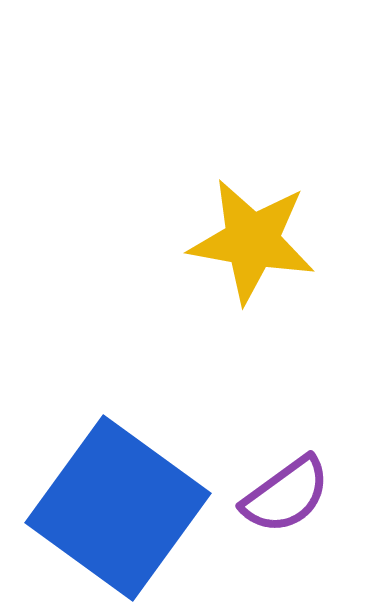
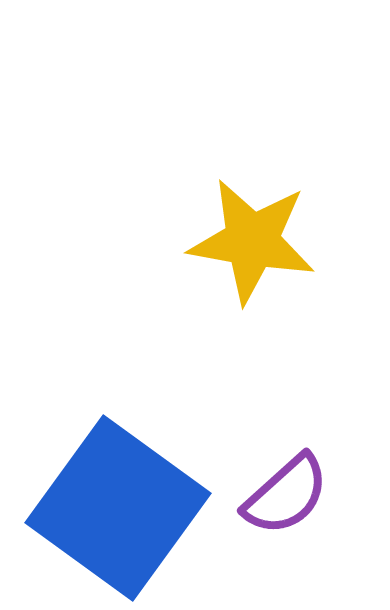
purple semicircle: rotated 6 degrees counterclockwise
